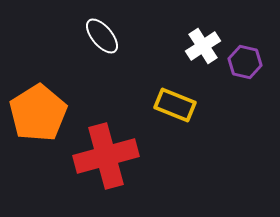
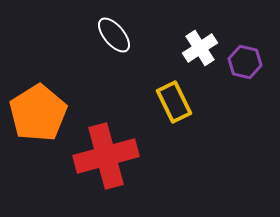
white ellipse: moved 12 px right, 1 px up
white cross: moved 3 px left, 2 px down
yellow rectangle: moved 1 px left, 3 px up; rotated 42 degrees clockwise
